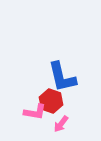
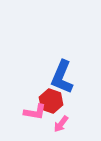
blue L-shape: rotated 36 degrees clockwise
